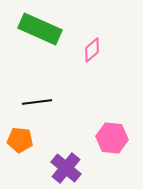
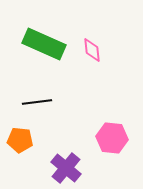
green rectangle: moved 4 px right, 15 px down
pink diamond: rotated 55 degrees counterclockwise
